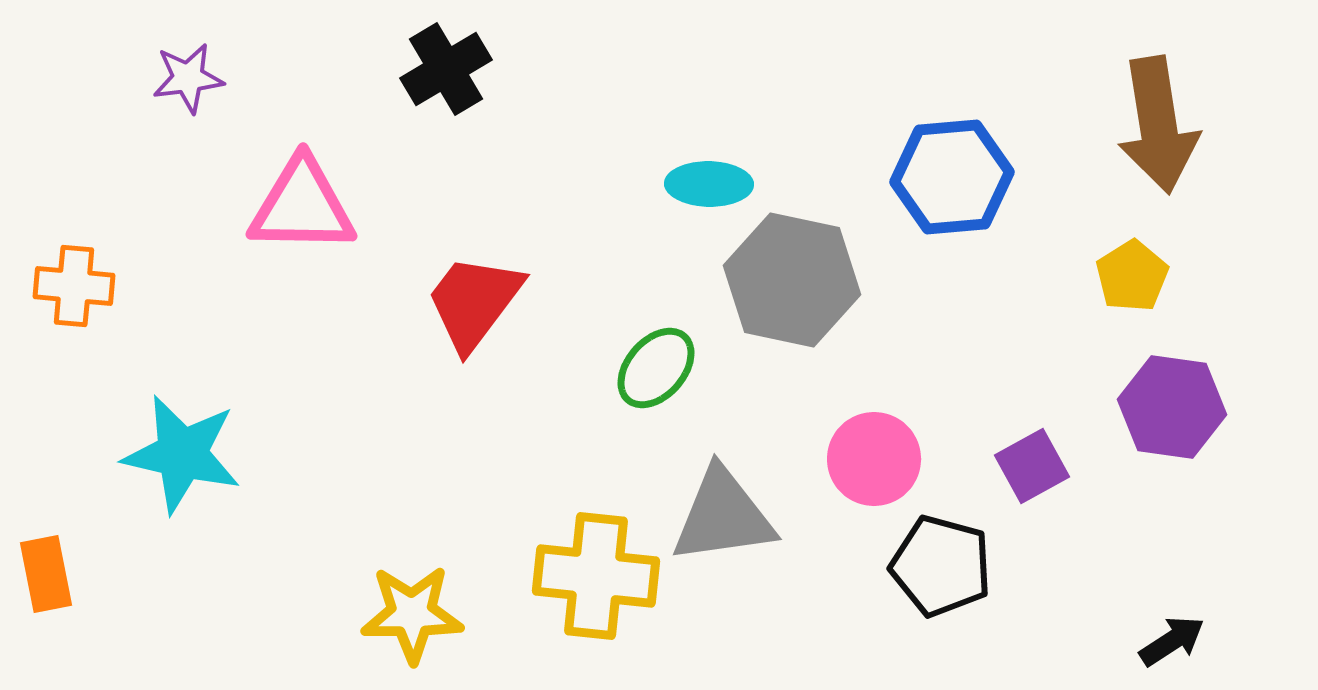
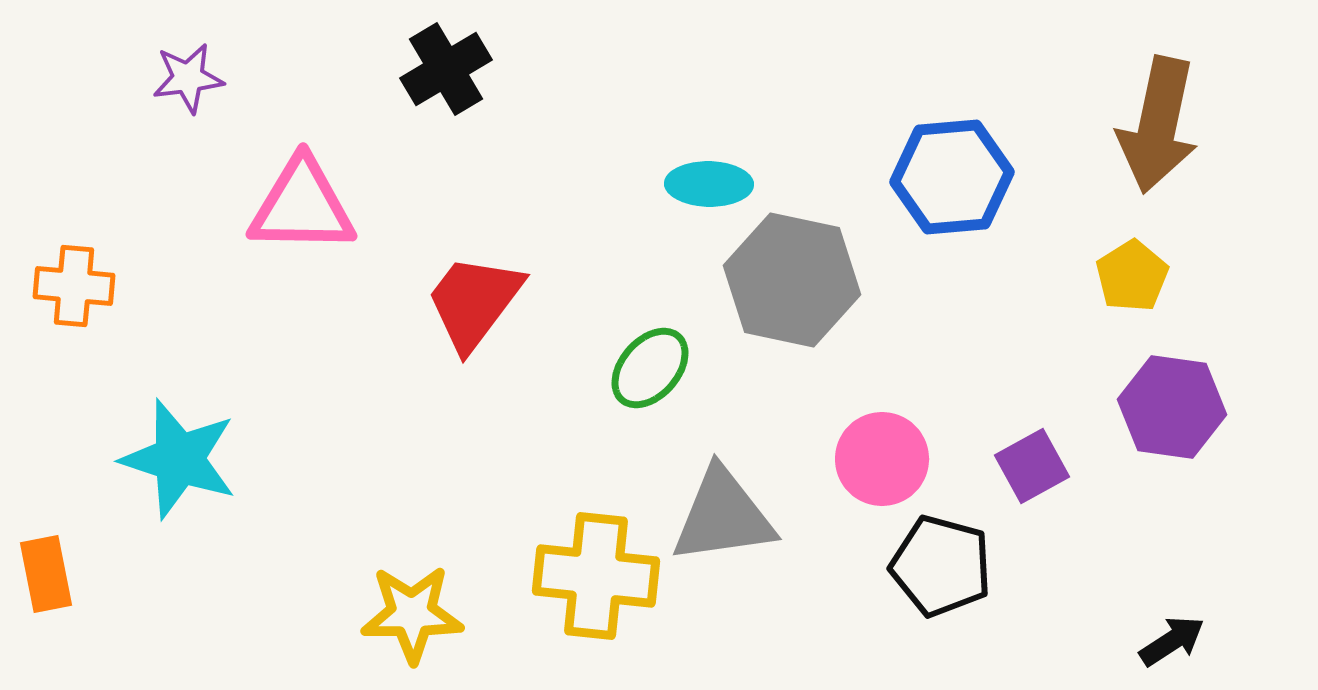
brown arrow: rotated 21 degrees clockwise
green ellipse: moved 6 px left
cyan star: moved 3 px left, 5 px down; rotated 5 degrees clockwise
pink circle: moved 8 px right
